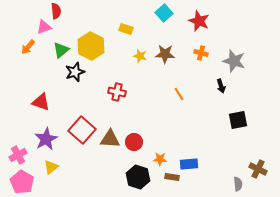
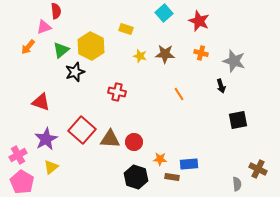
black hexagon: moved 2 px left
gray semicircle: moved 1 px left
